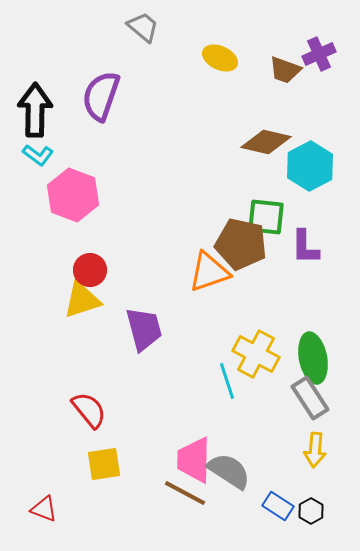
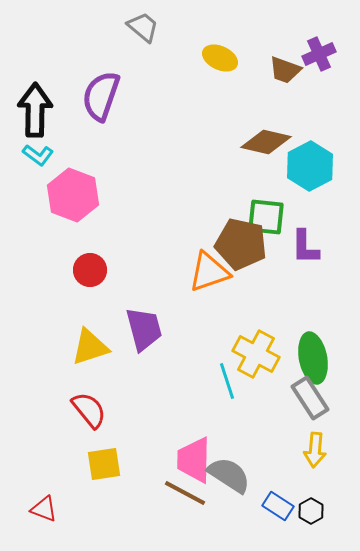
yellow triangle: moved 8 px right, 47 px down
gray semicircle: moved 4 px down
